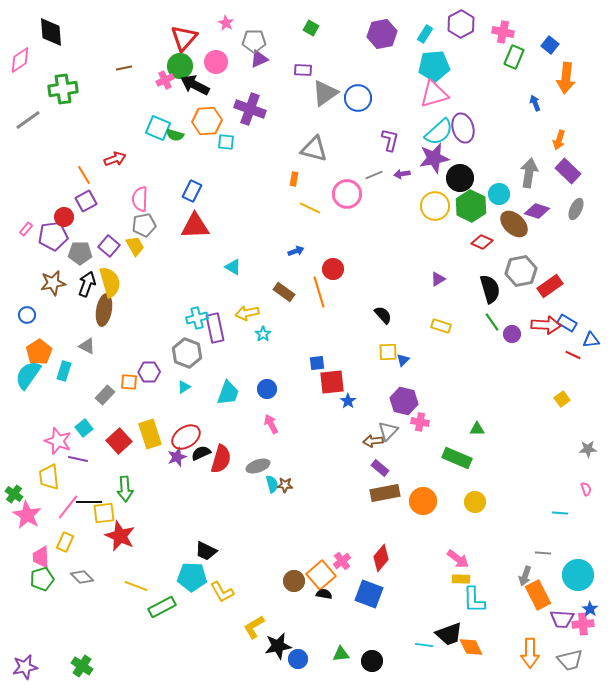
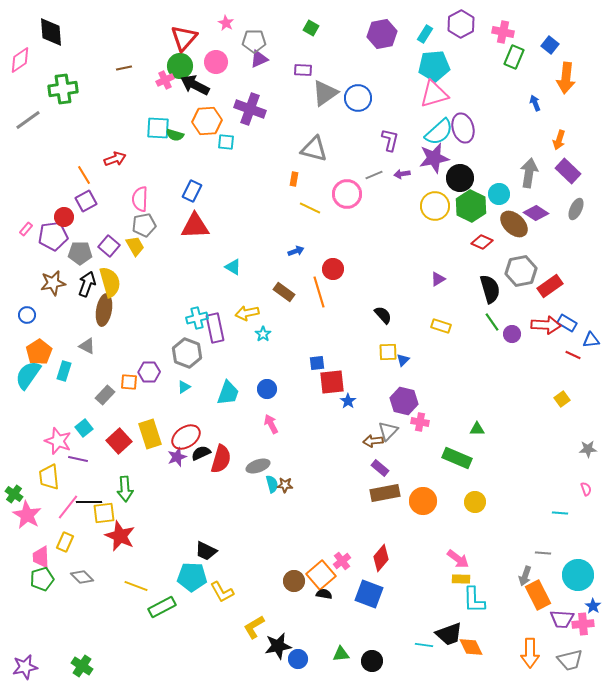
cyan square at (158, 128): rotated 20 degrees counterclockwise
purple diamond at (537, 211): moved 1 px left, 2 px down; rotated 15 degrees clockwise
blue star at (590, 609): moved 3 px right, 3 px up
